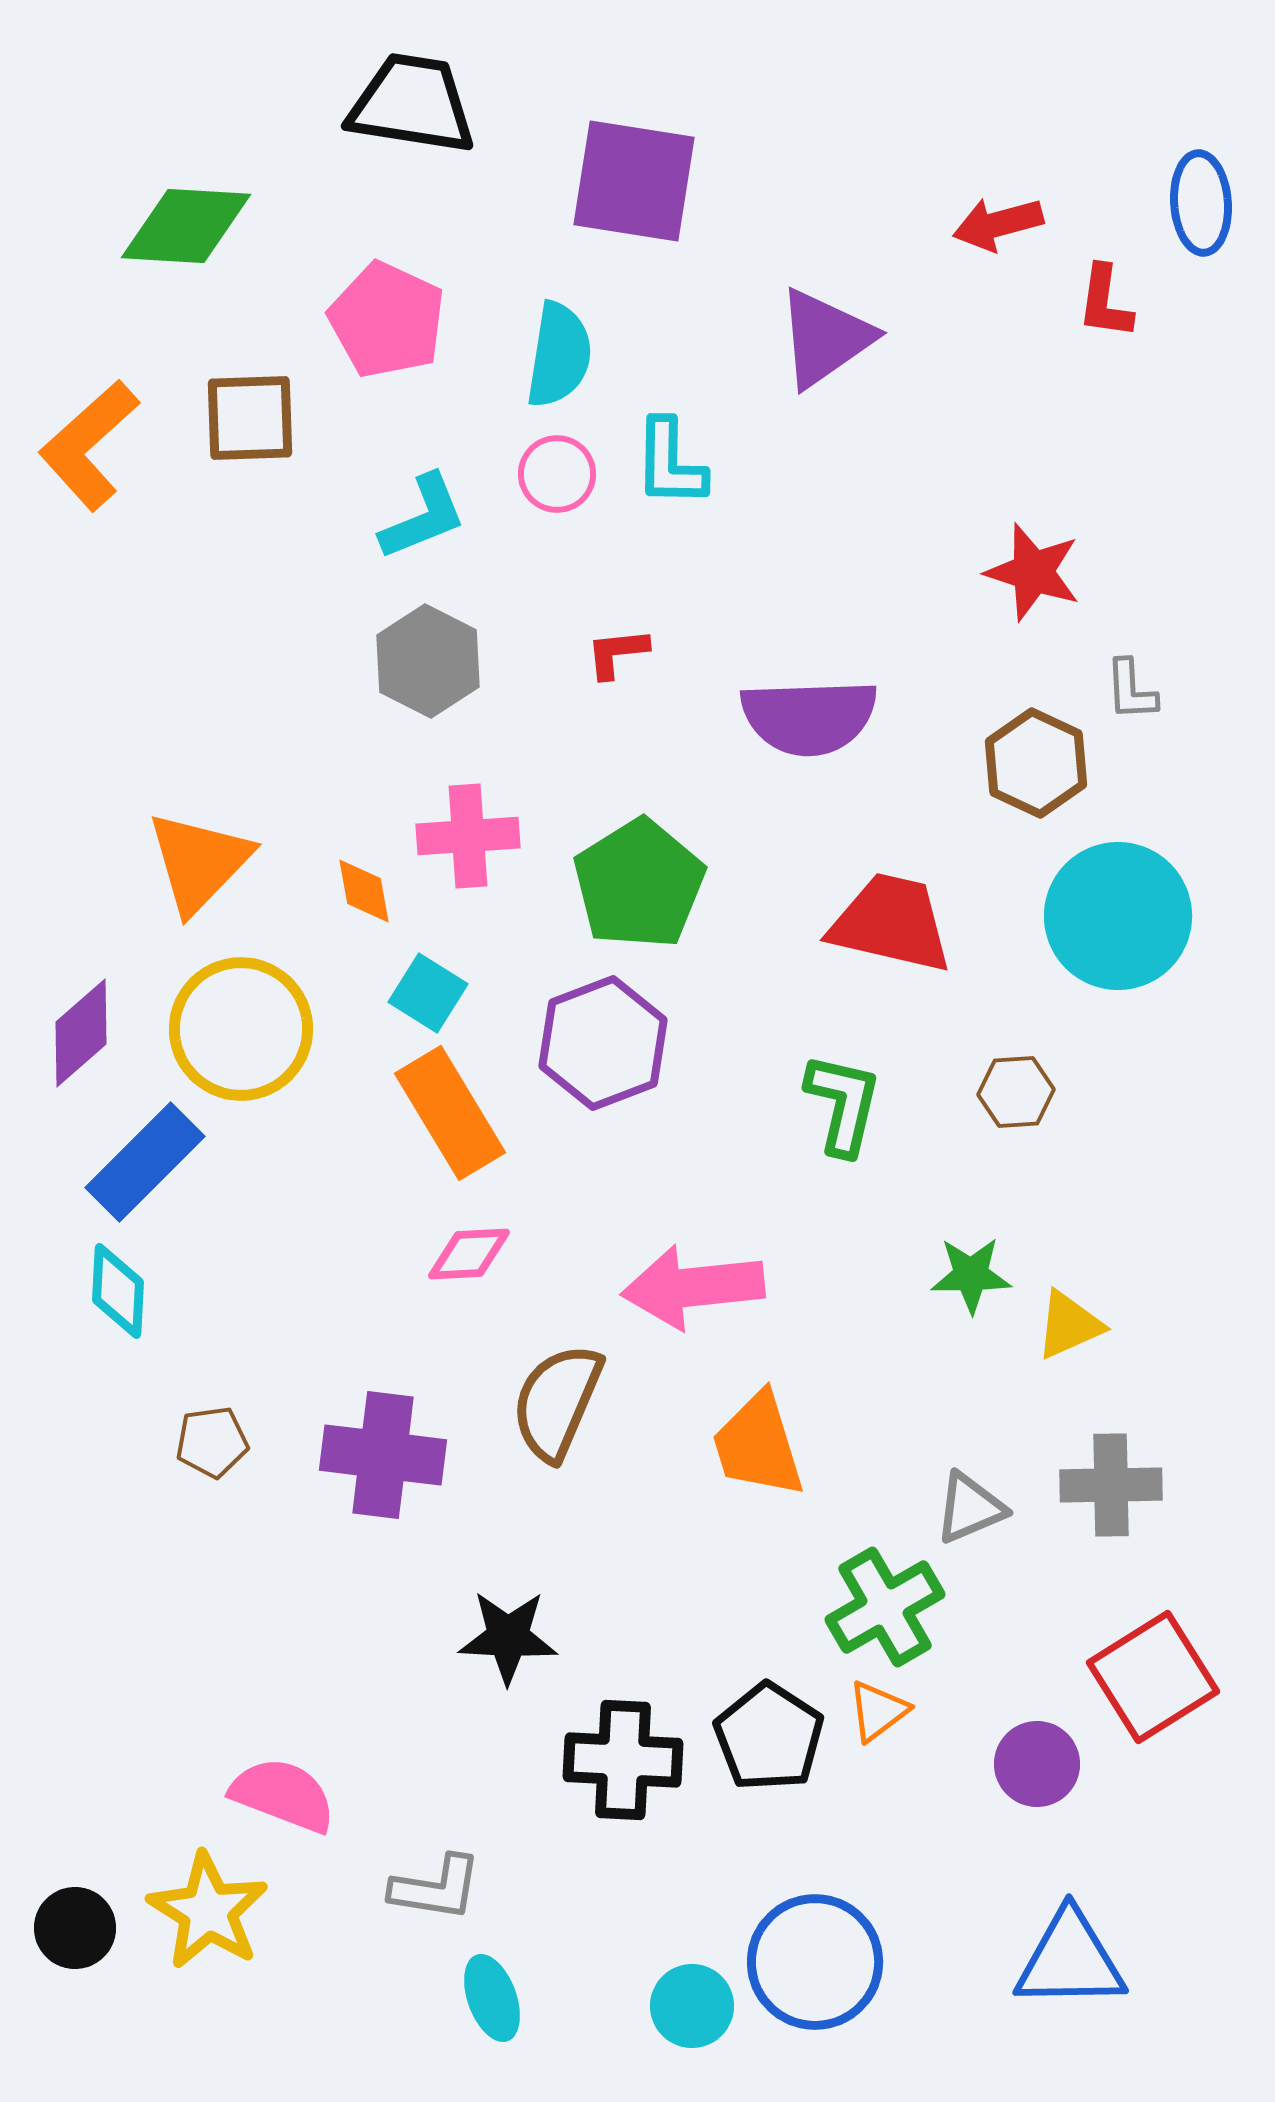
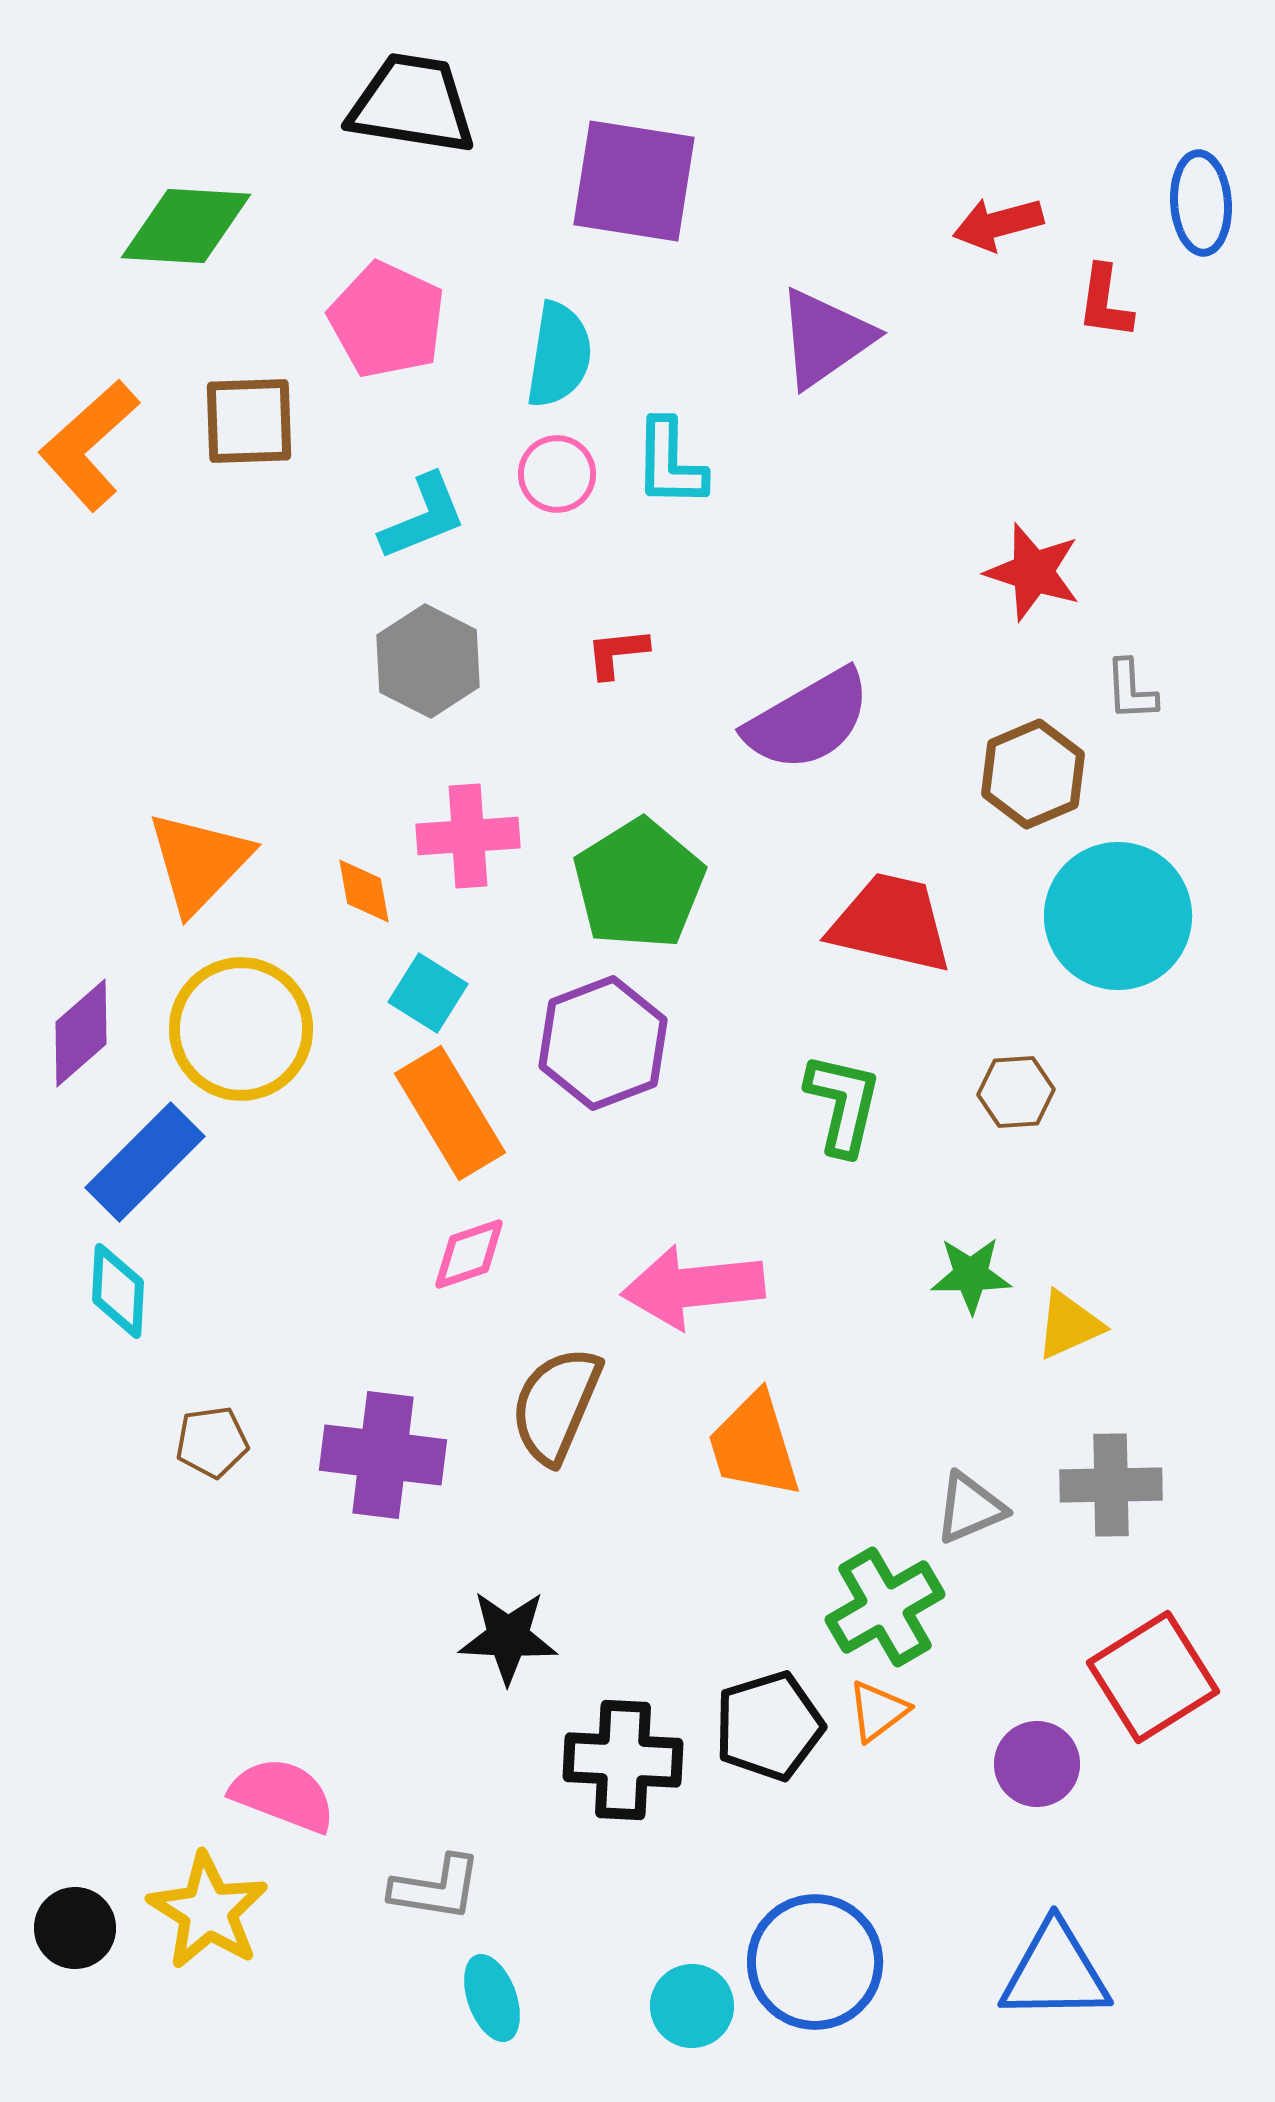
brown square at (250, 418): moved 1 px left, 3 px down
purple semicircle at (809, 717): moved 1 px left, 3 px down; rotated 28 degrees counterclockwise
brown hexagon at (1036, 763): moved 3 px left, 11 px down; rotated 12 degrees clockwise
pink diamond at (469, 1254): rotated 16 degrees counterclockwise
brown semicircle at (557, 1402): moved 1 px left, 3 px down
orange trapezoid at (758, 1445): moved 4 px left
black pentagon at (769, 1737): moved 11 px up; rotated 22 degrees clockwise
blue triangle at (1070, 1960): moved 15 px left, 12 px down
